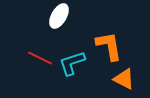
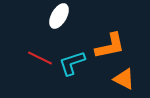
orange L-shape: moved 1 px right; rotated 88 degrees clockwise
